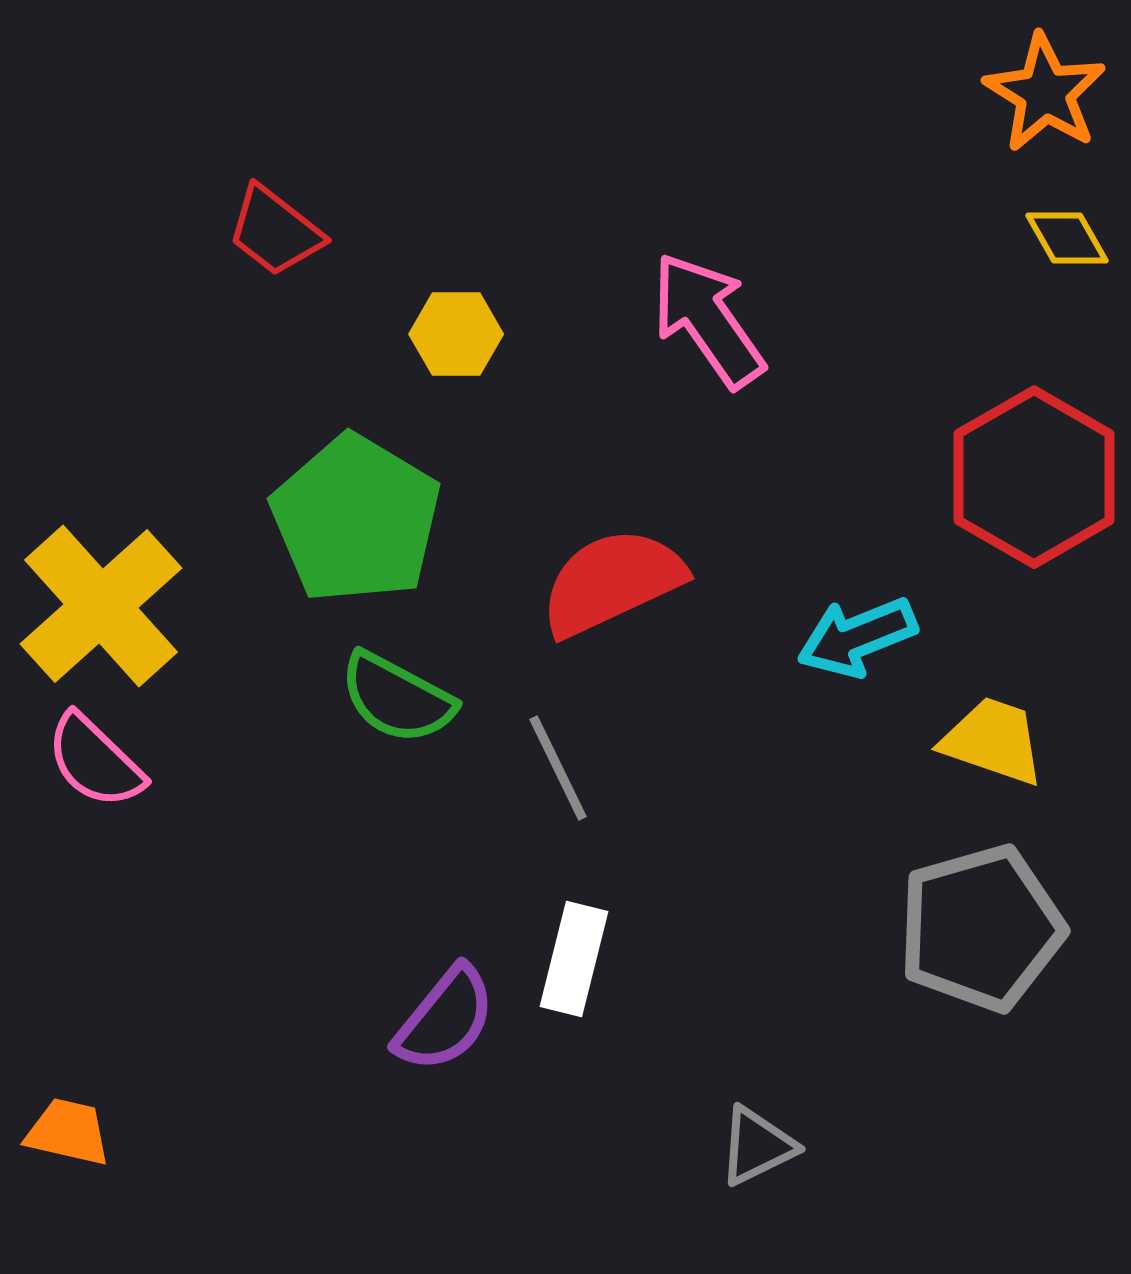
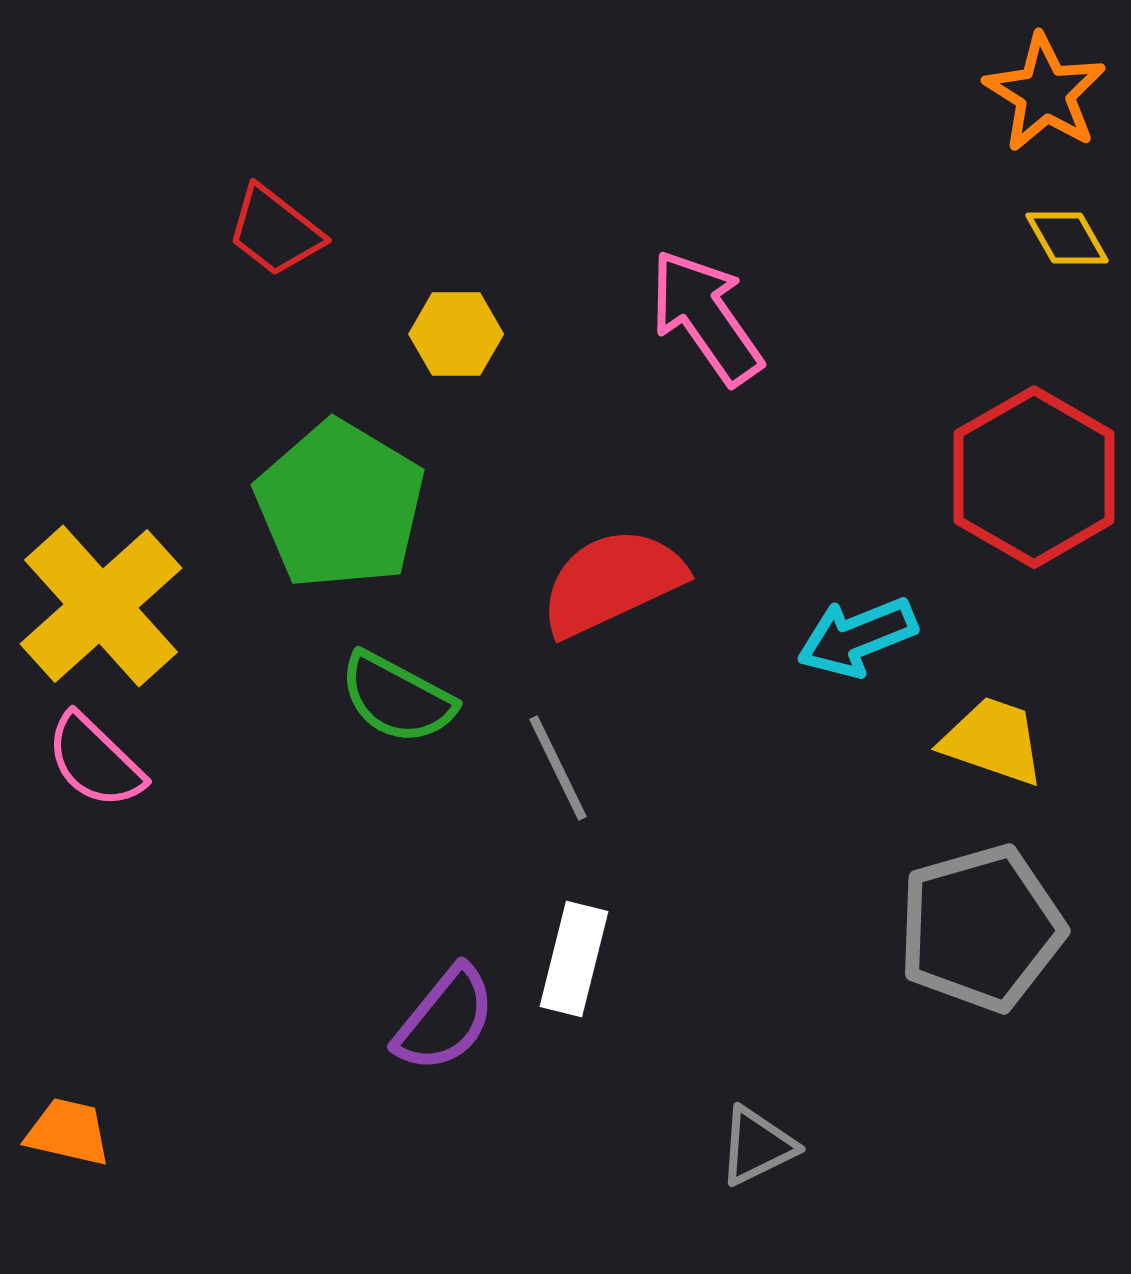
pink arrow: moved 2 px left, 3 px up
green pentagon: moved 16 px left, 14 px up
